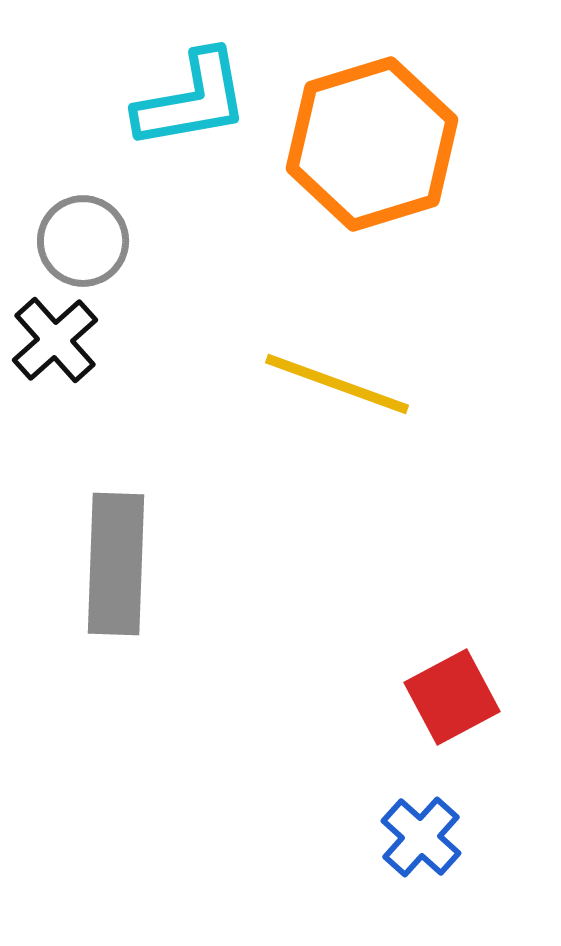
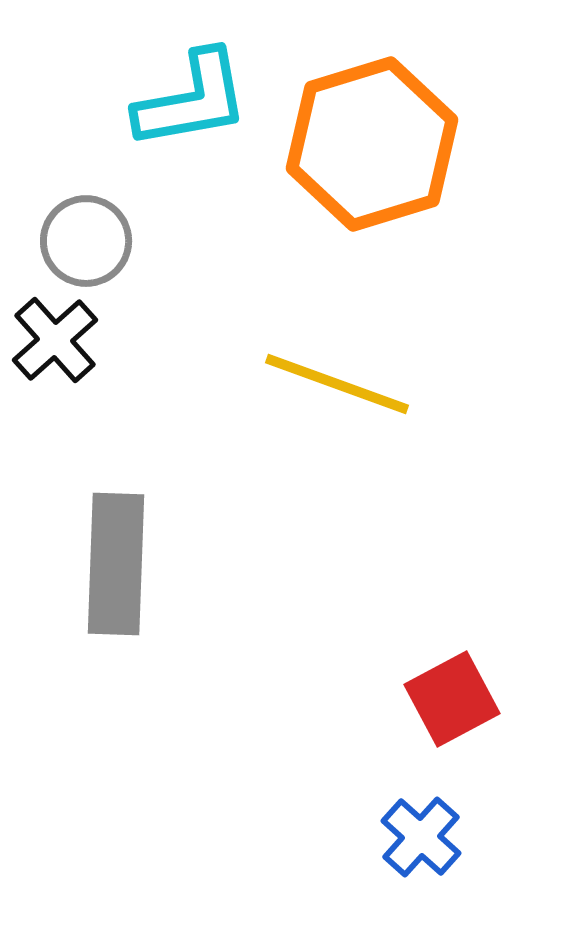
gray circle: moved 3 px right
red square: moved 2 px down
